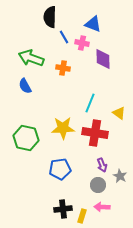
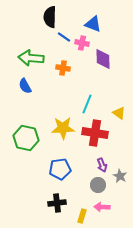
blue line: rotated 24 degrees counterclockwise
green arrow: rotated 15 degrees counterclockwise
cyan line: moved 3 px left, 1 px down
black cross: moved 6 px left, 6 px up
